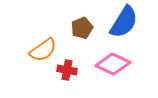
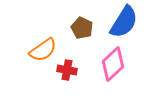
brown pentagon: rotated 25 degrees counterclockwise
pink diamond: rotated 68 degrees counterclockwise
